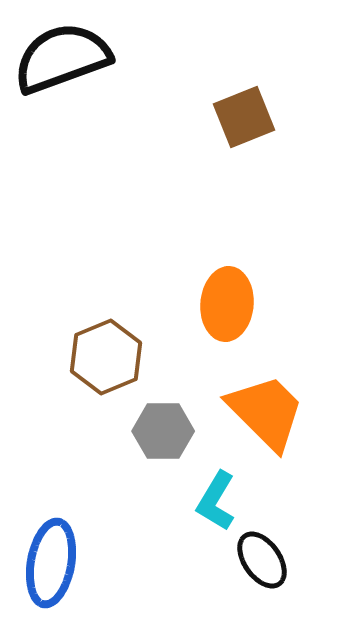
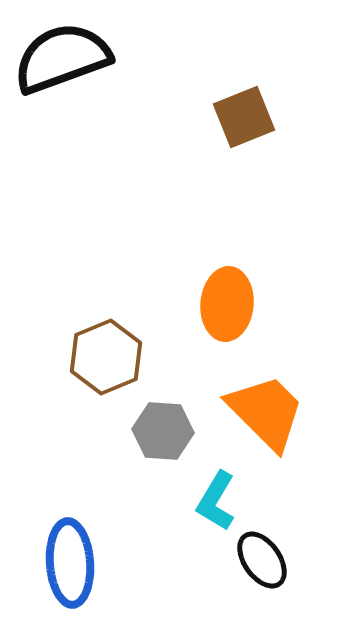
gray hexagon: rotated 4 degrees clockwise
blue ellipse: moved 19 px right; rotated 14 degrees counterclockwise
